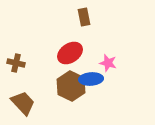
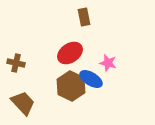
blue ellipse: rotated 35 degrees clockwise
